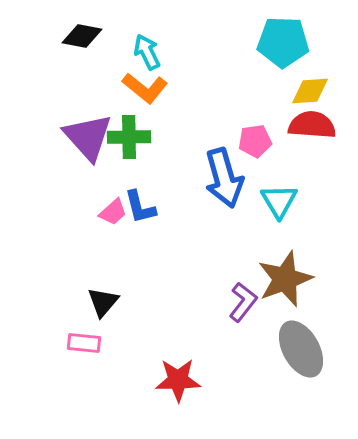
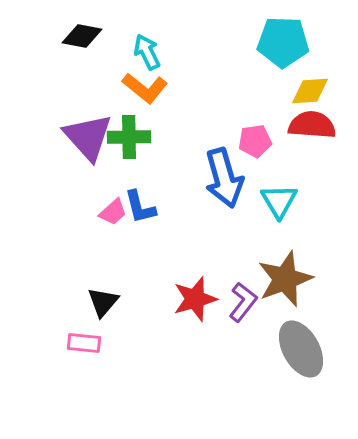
red star: moved 17 px right, 81 px up; rotated 15 degrees counterclockwise
